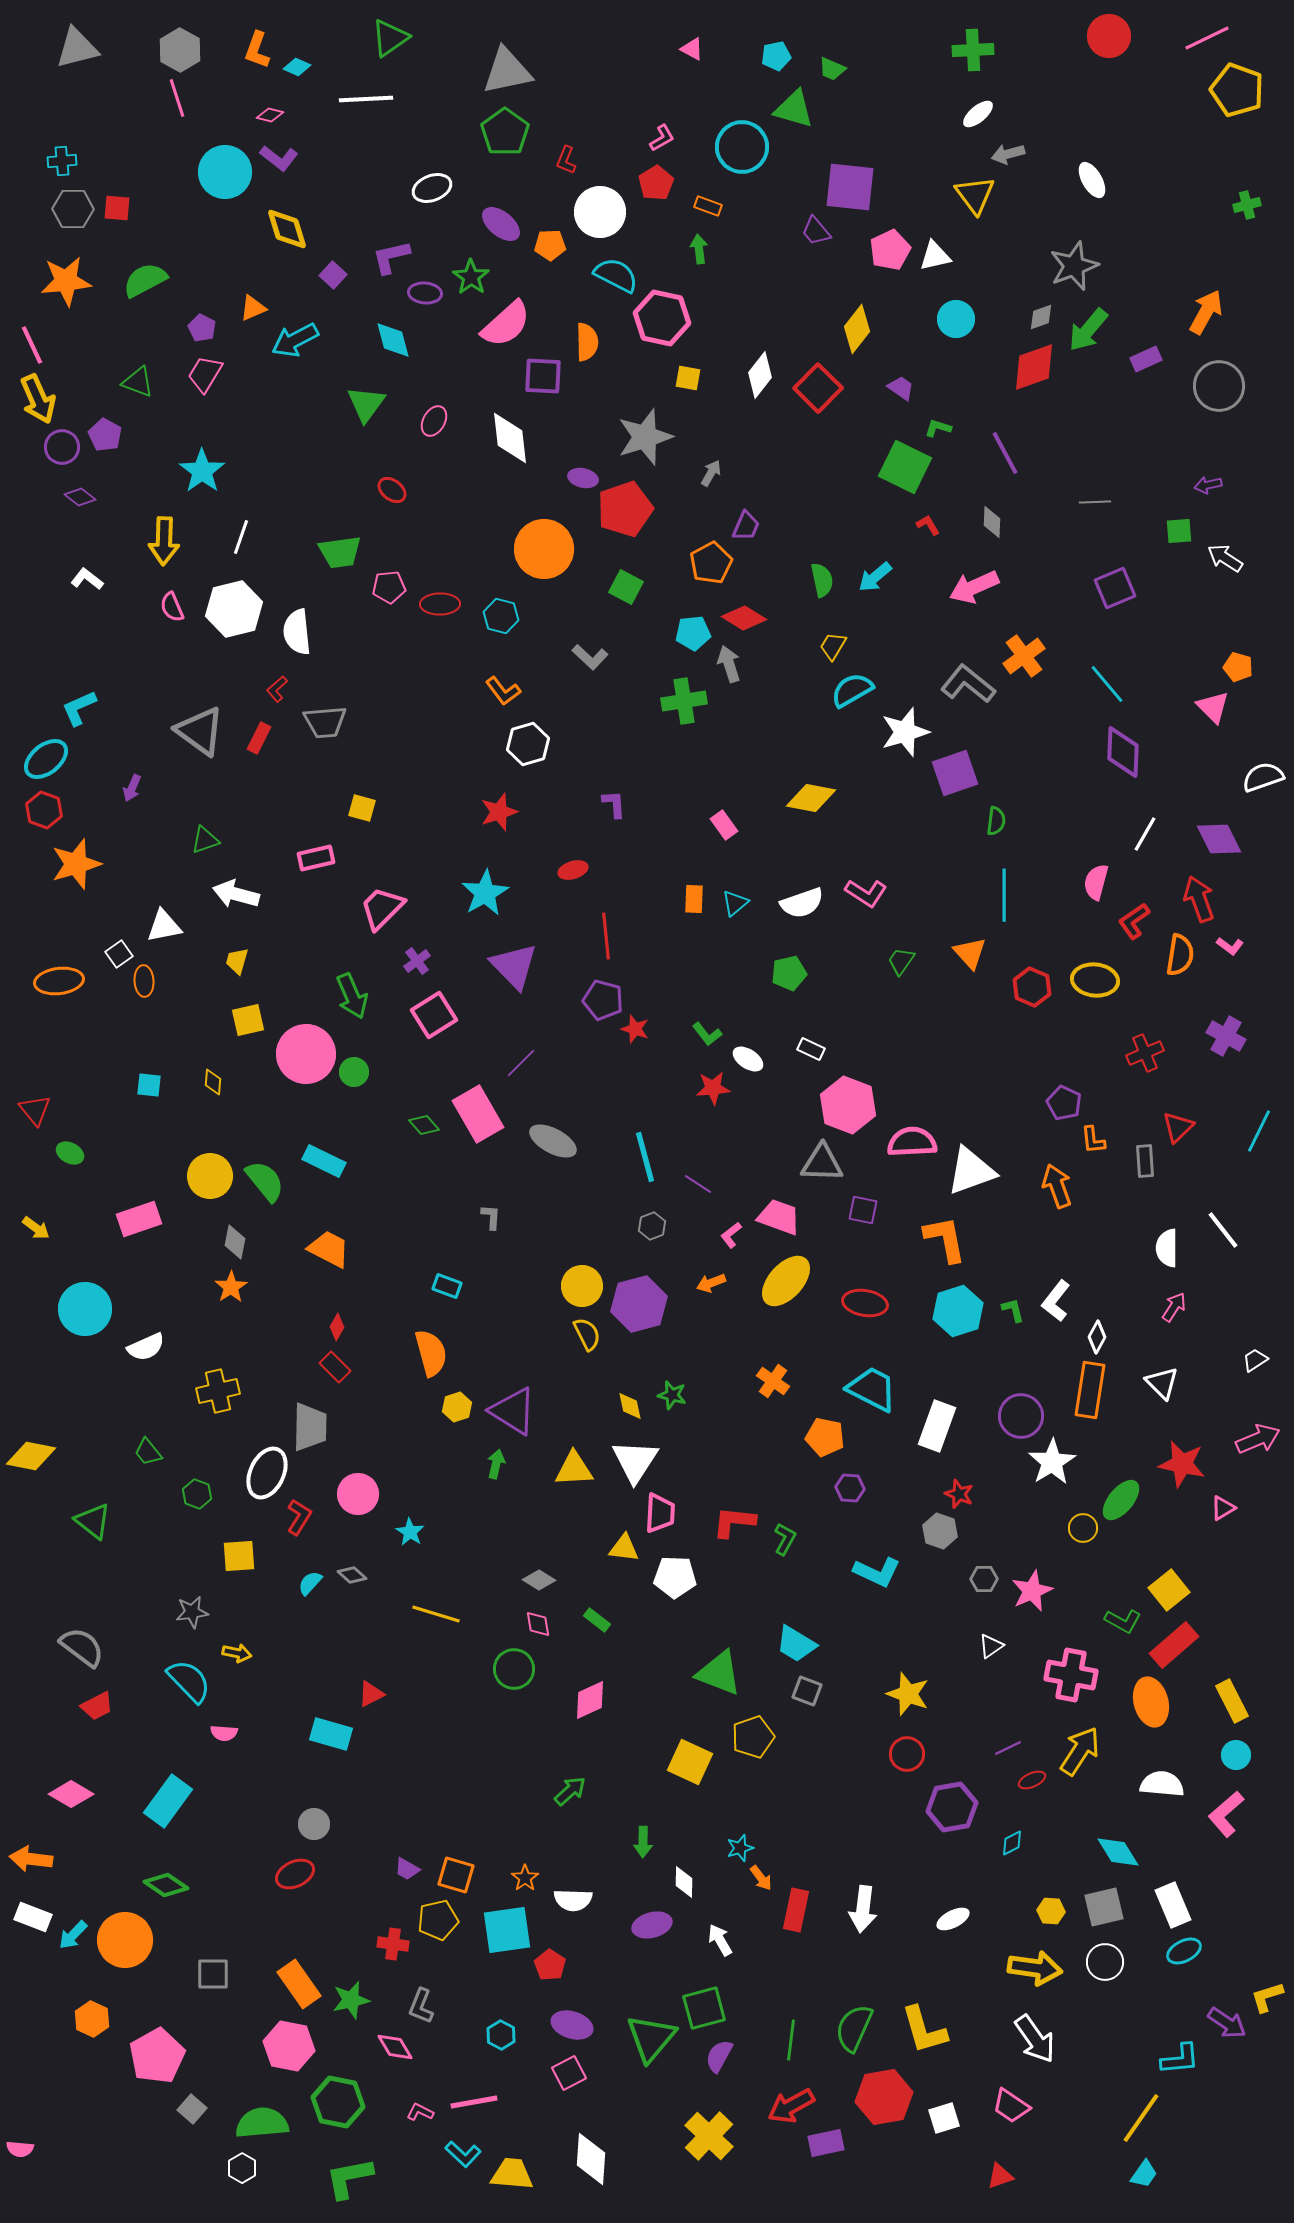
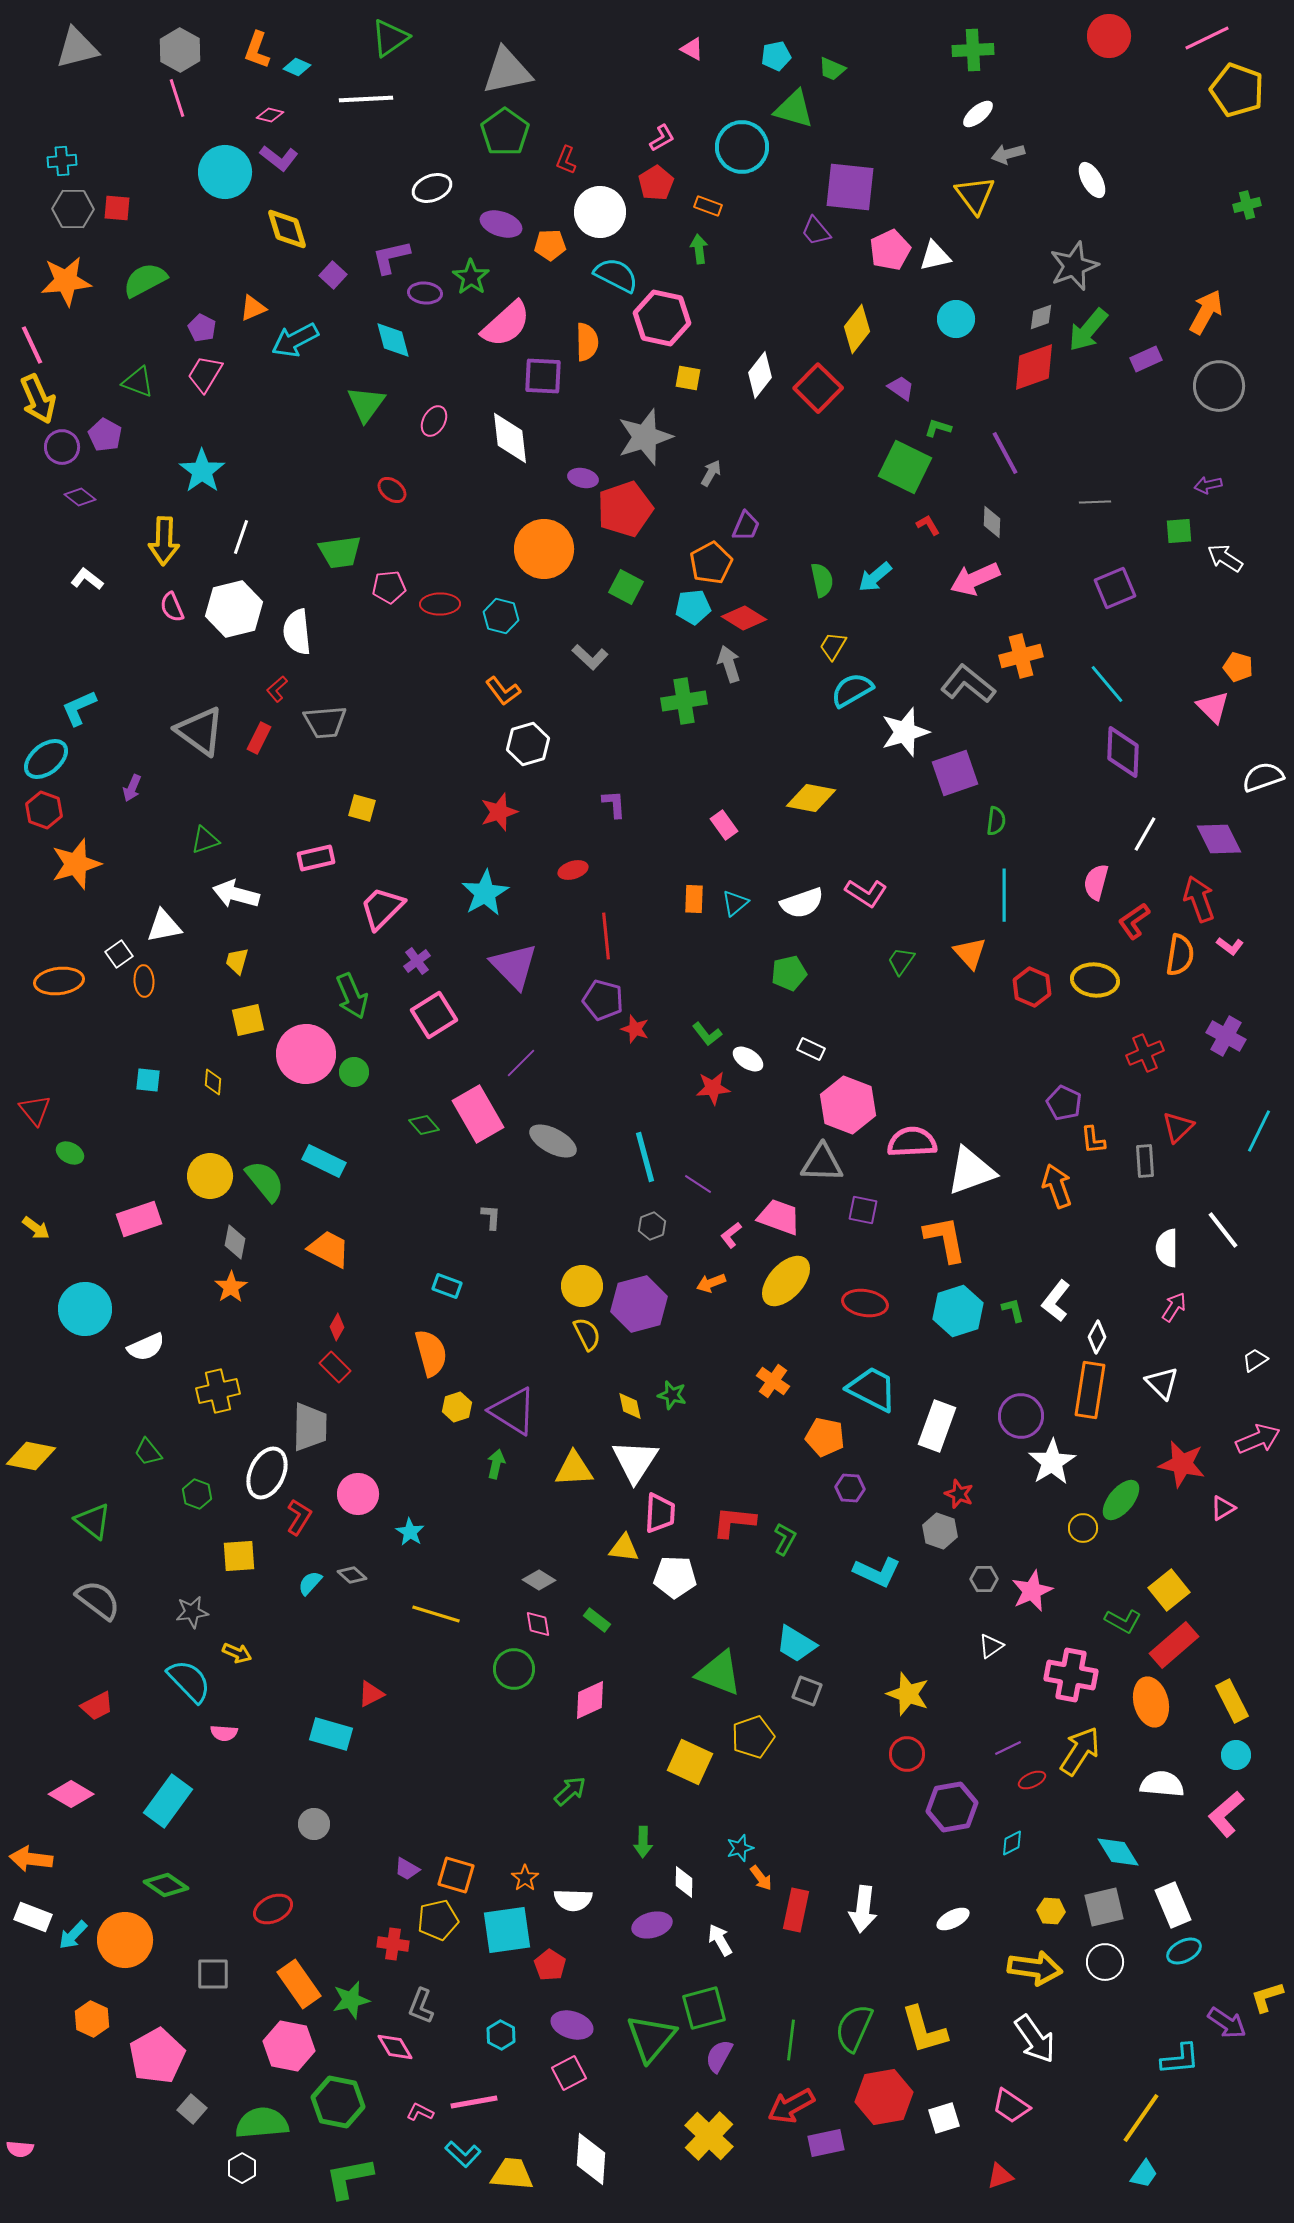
purple ellipse at (501, 224): rotated 21 degrees counterclockwise
pink arrow at (974, 587): moved 1 px right, 8 px up
cyan pentagon at (693, 633): moved 26 px up
orange cross at (1024, 656): moved 3 px left; rotated 21 degrees clockwise
cyan square at (149, 1085): moved 1 px left, 5 px up
gray semicircle at (82, 1647): moved 16 px right, 47 px up
yellow arrow at (237, 1653): rotated 12 degrees clockwise
red ellipse at (295, 1874): moved 22 px left, 35 px down
